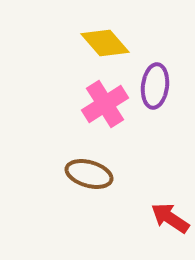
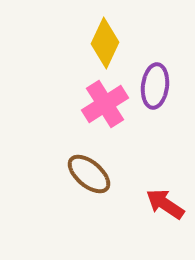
yellow diamond: rotated 66 degrees clockwise
brown ellipse: rotated 24 degrees clockwise
red arrow: moved 5 px left, 14 px up
